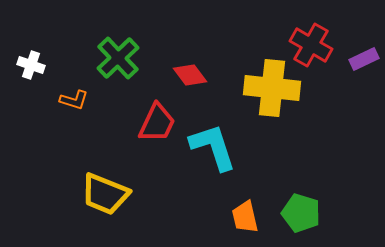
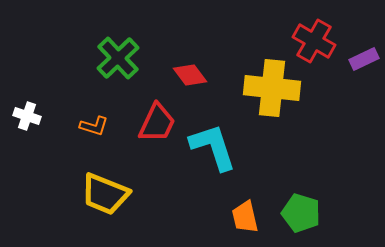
red cross: moved 3 px right, 4 px up
white cross: moved 4 px left, 51 px down
orange L-shape: moved 20 px right, 26 px down
